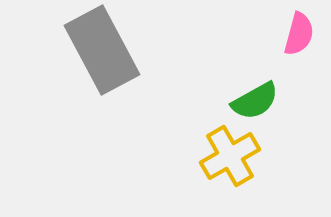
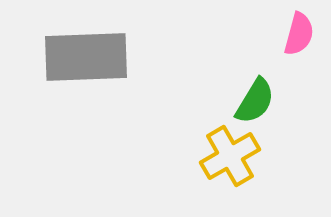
gray rectangle: moved 16 px left, 7 px down; rotated 64 degrees counterclockwise
green semicircle: rotated 30 degrees counterclockwise
